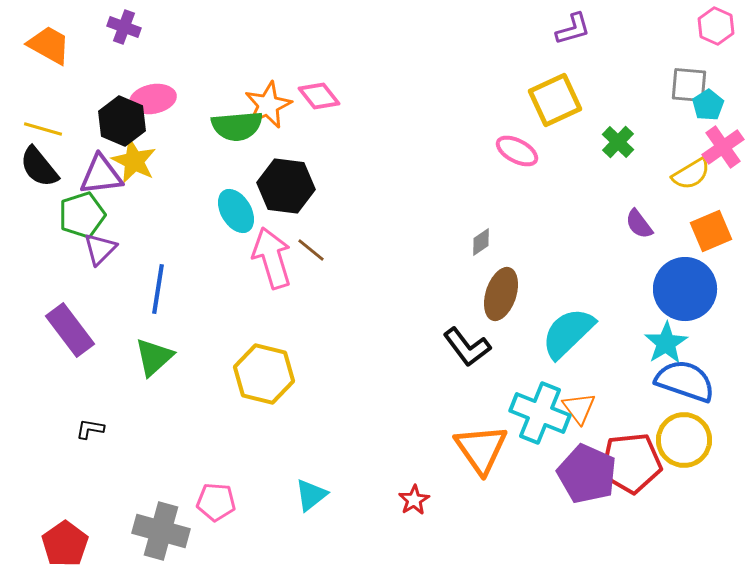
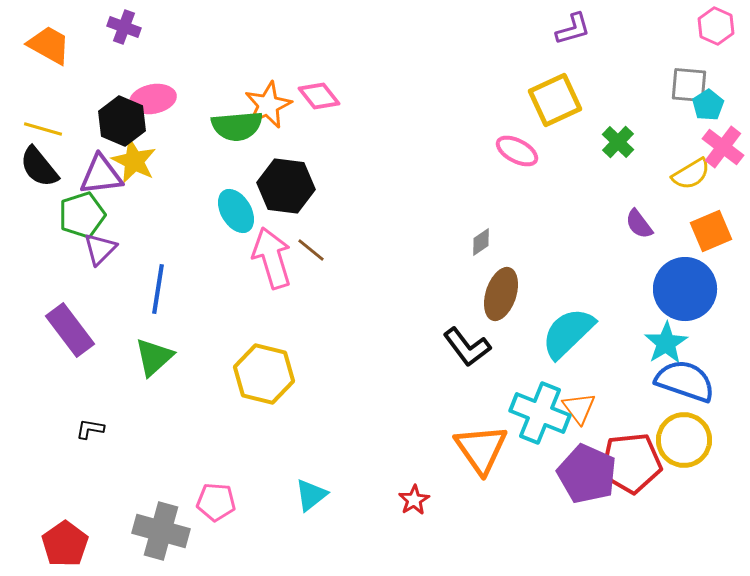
pink cross at (723, 147): rotated 18 degrees counterclockwise
